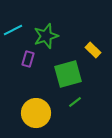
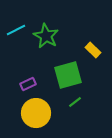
cyan line: moved 3 px right
green star: rotated 25 degrees counterclockwise
purple rectangle: moved 25 px down; rotated 49 degrees clockwise
green square: moved 1 px down
